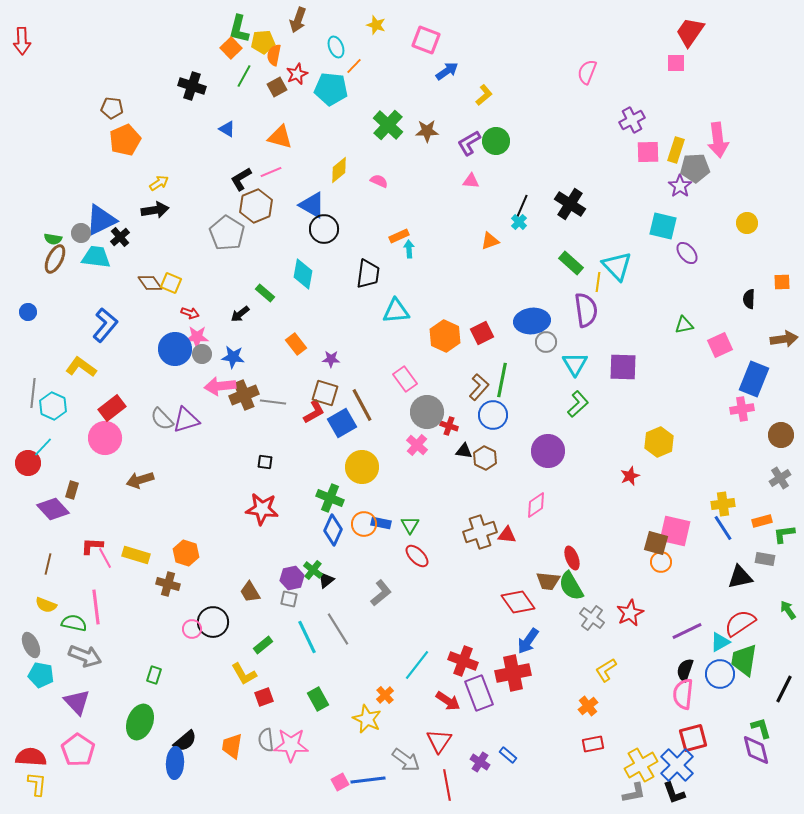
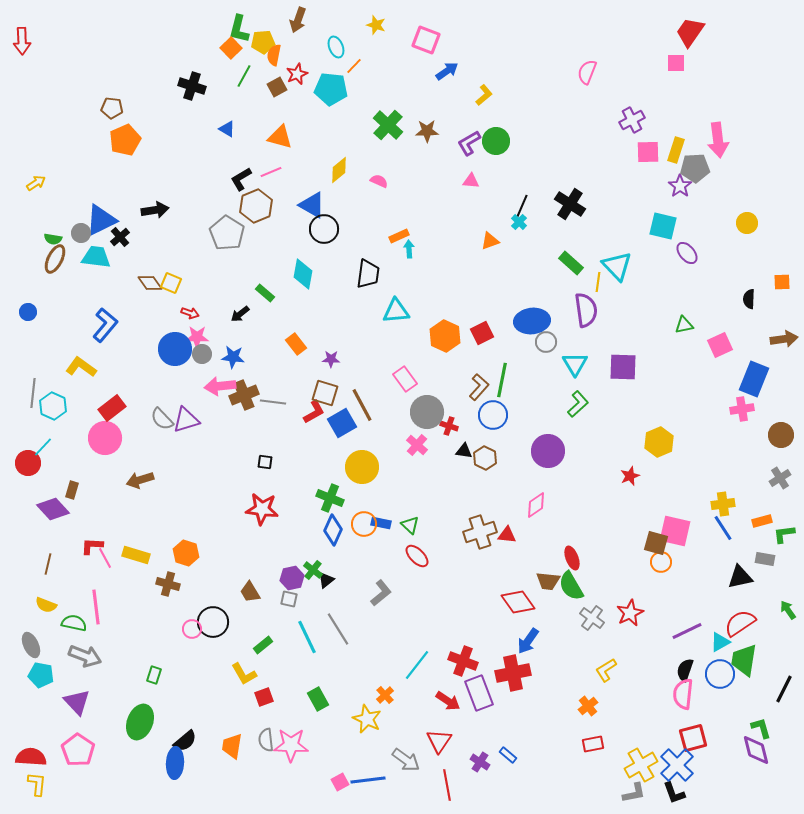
yellow arrow at (159, 183): moved 123 px left
green triangle at (410, 525): rotated 18 degrees counterclockwise
